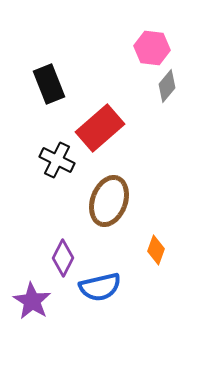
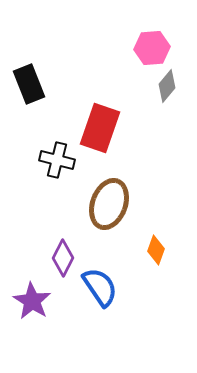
pink hexagon: rotated 12 degrees counterclockwise
black rectangle: moved 20 px left
red rectangle: rotated 30 degrees counterclockwise
black cross: rotated 12 degrees counterclockwise
brown ellipse: moved 3 px down
blue semicircle: rotated 111 degrees counterclockwise
